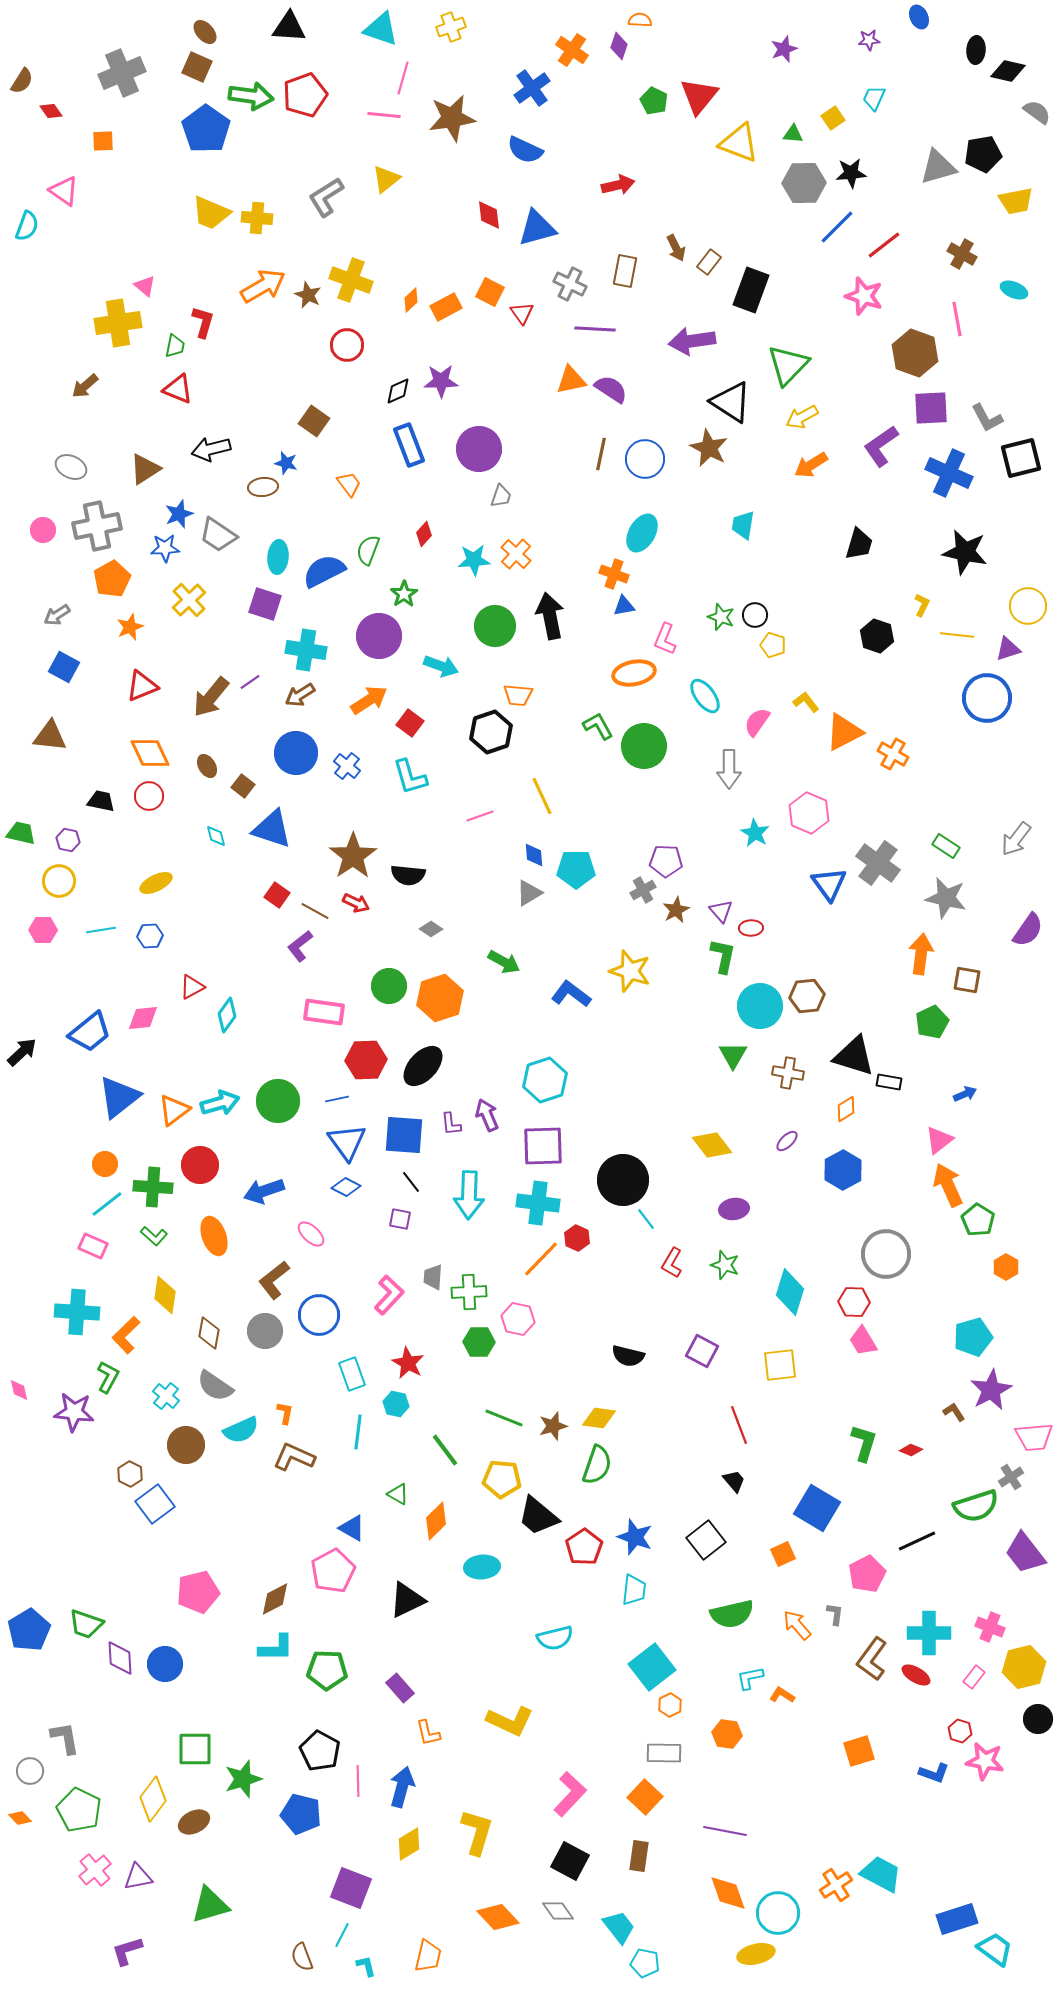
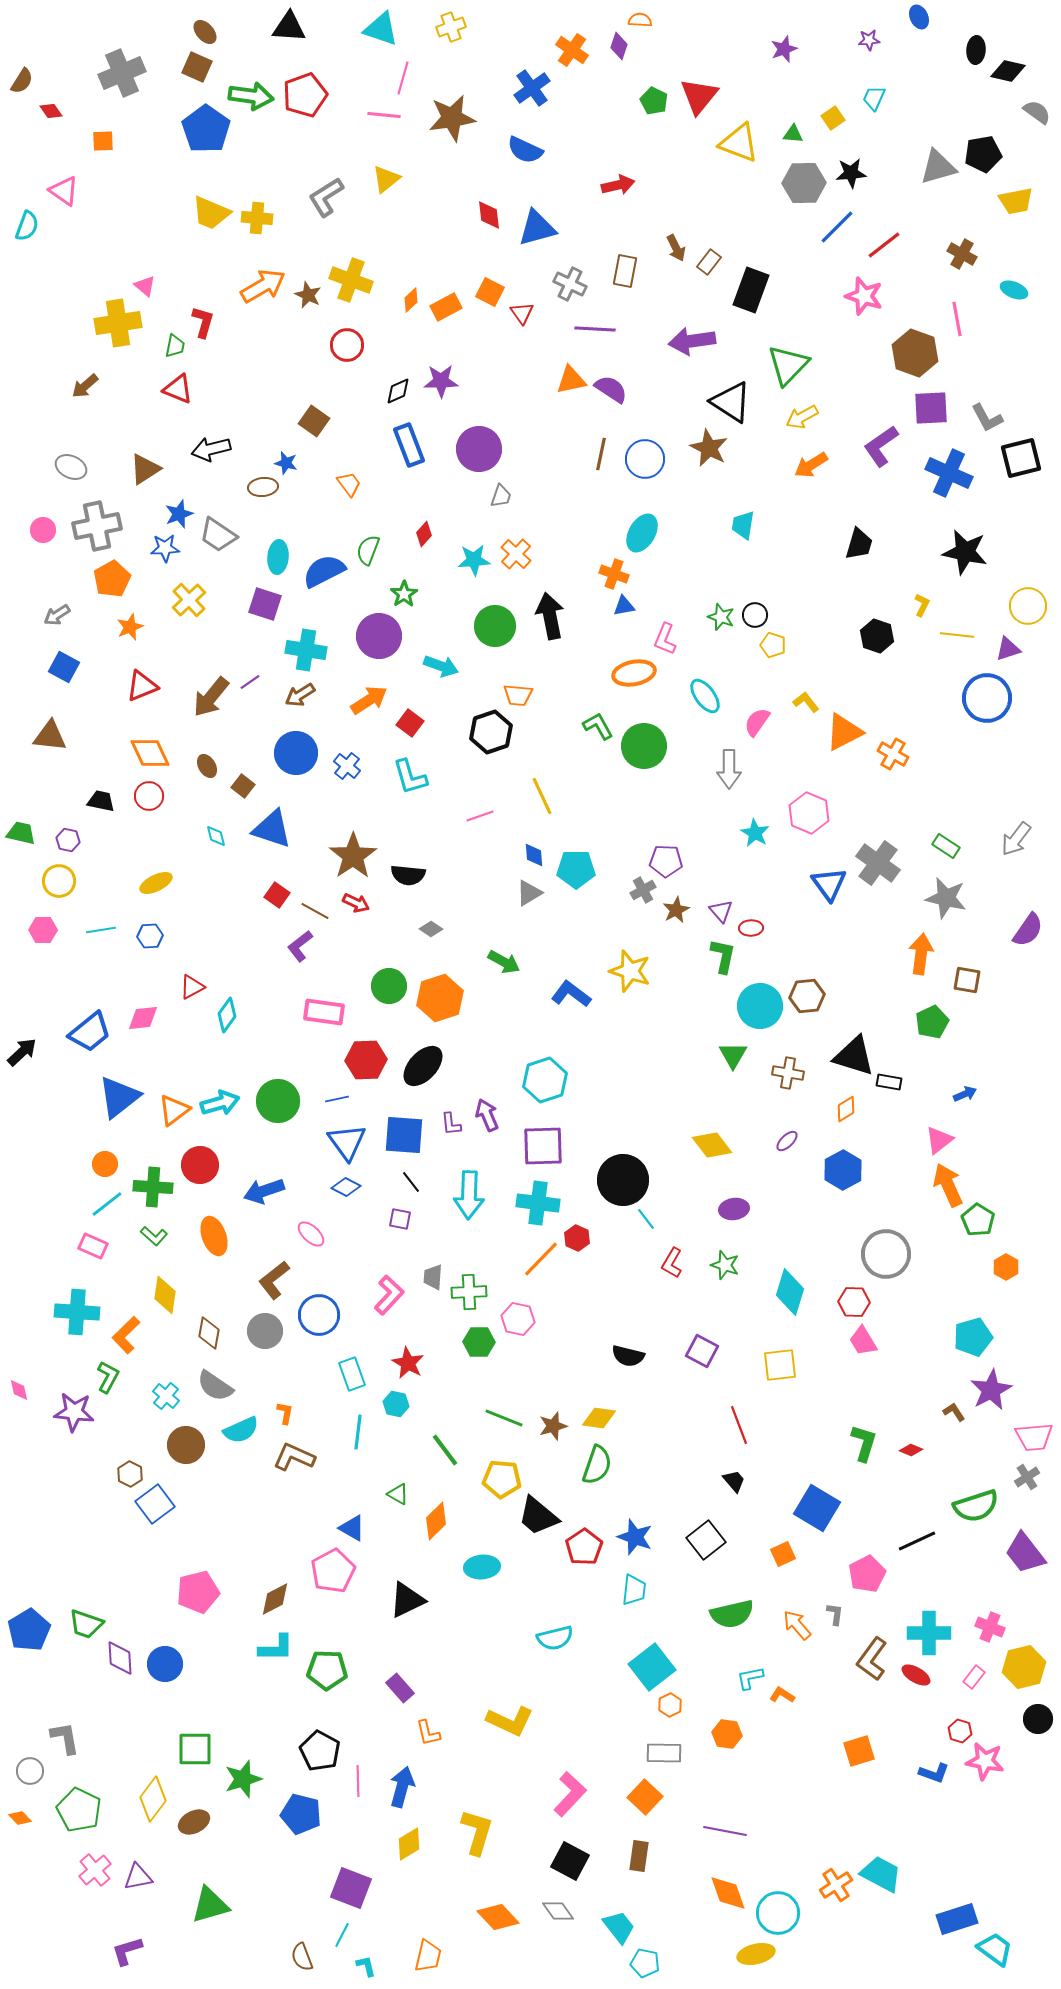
gray cross at (1011, 1477): moved 16 px right
